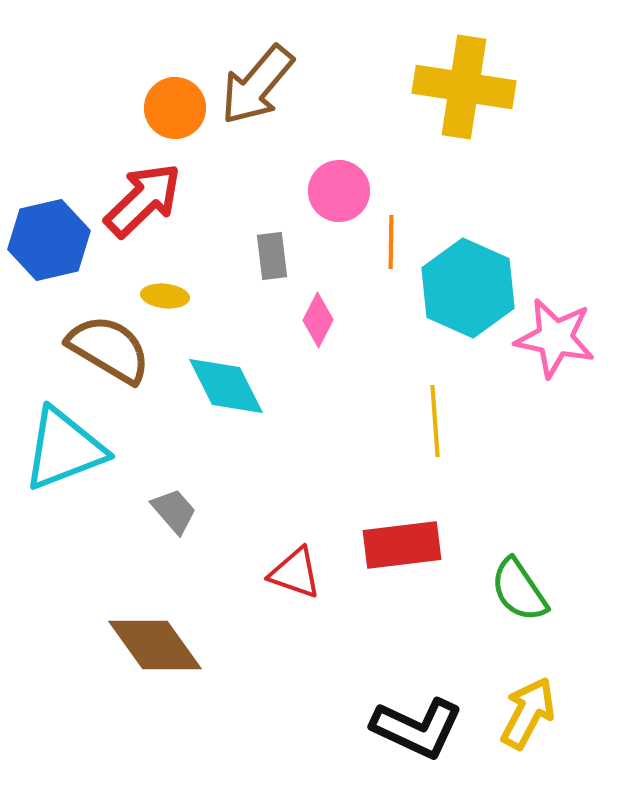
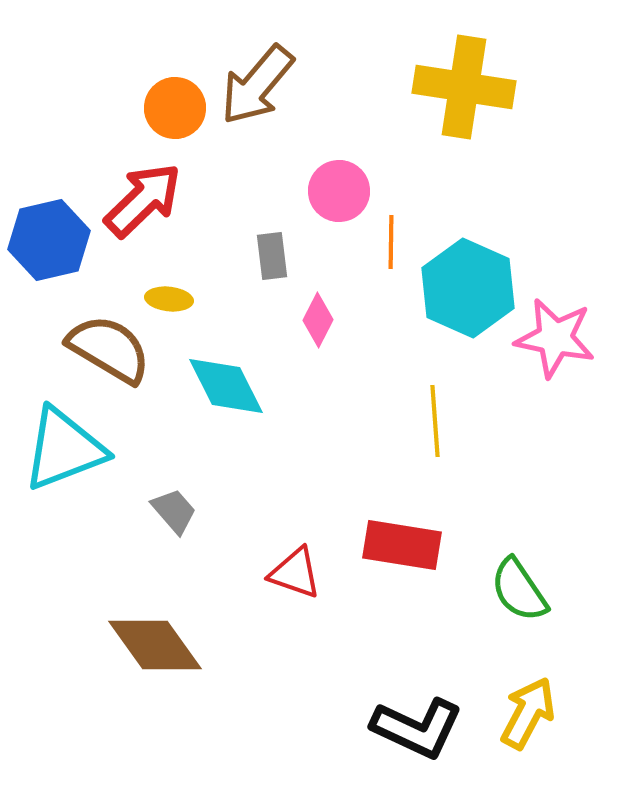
yellow ellipse: moved 4 px right, 3 px down
red rectangle: rotated 16 degrees clockwise
